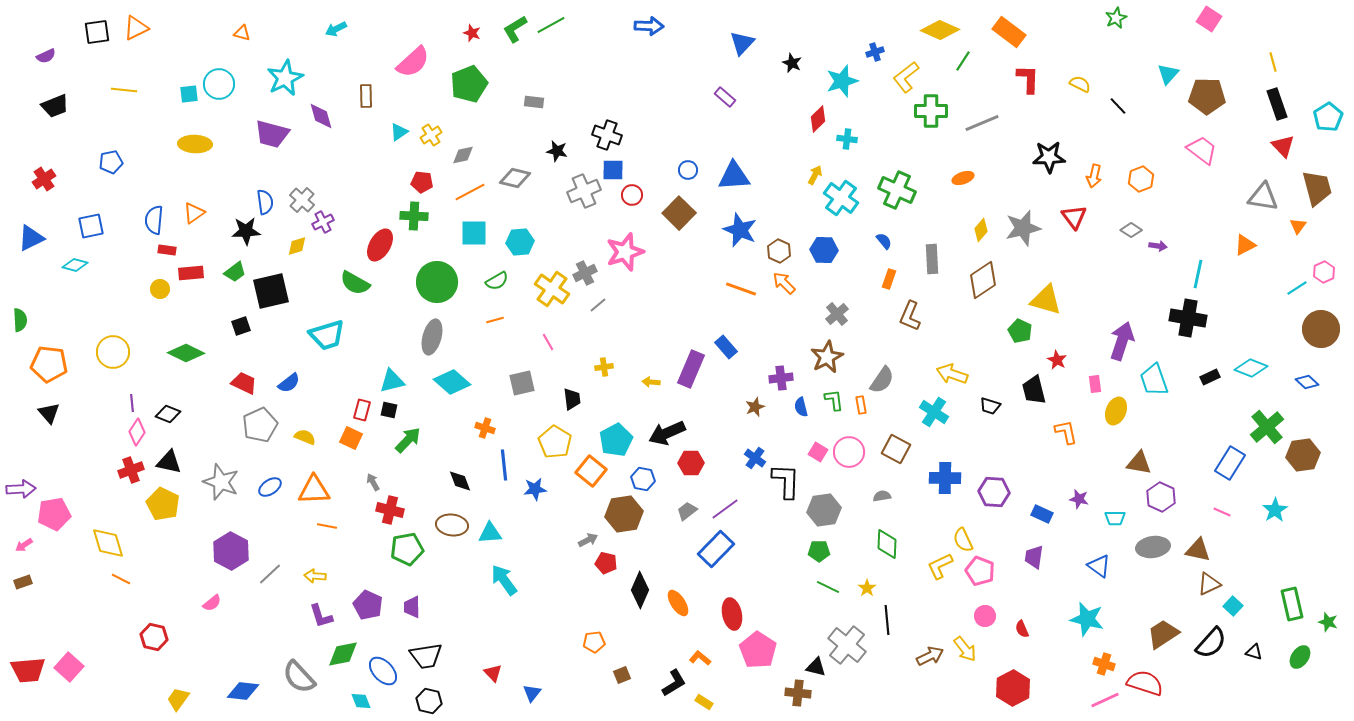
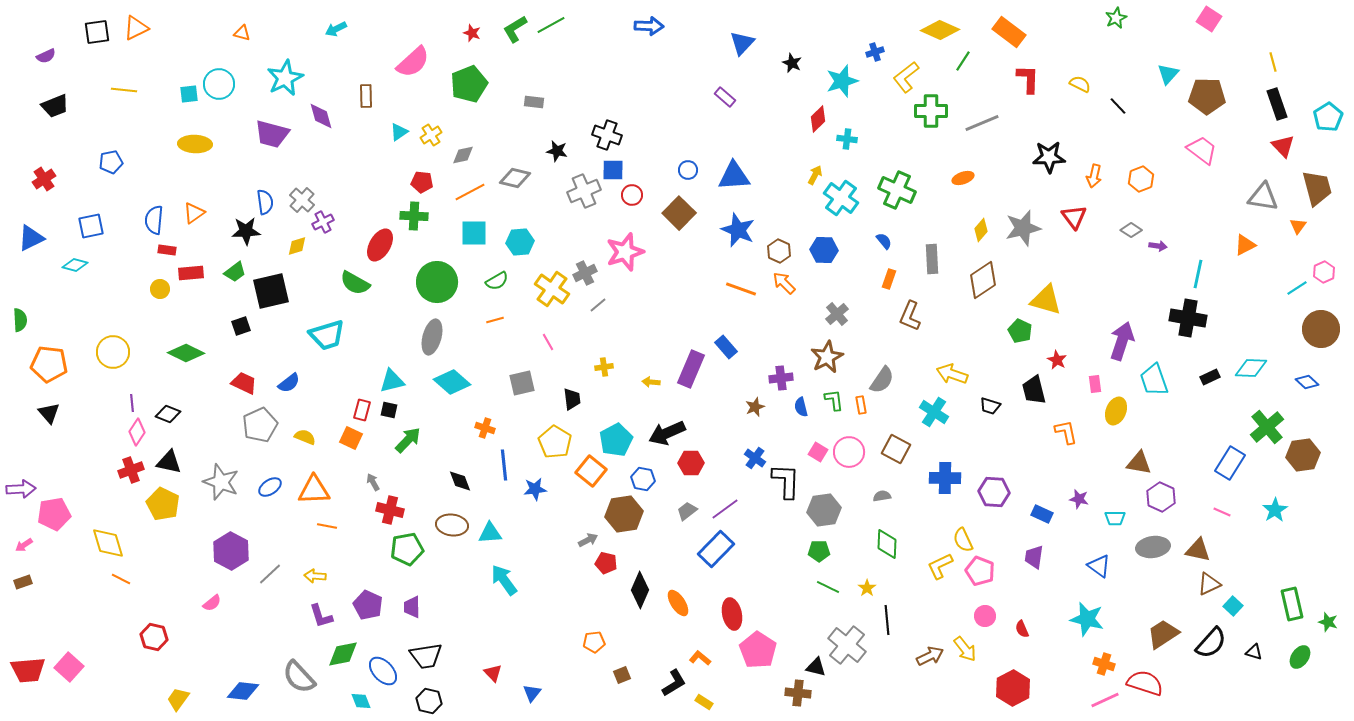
blue star at (740, 230): moved 2 px left
cyan diamond at (1251, 368): rotated 20 degrees counterclockwise
